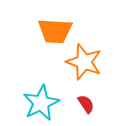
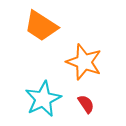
orange trapezoid: moved 14 px left, 5 px up; rotated 30 degrees clockwise
cyan star: moved 2 px right, 4 px up
